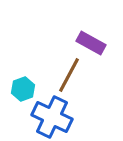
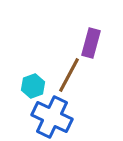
purple rectangle: rotated 76 degrees clockwise
cyan hexagon: moved 10 px right, 3 px up
